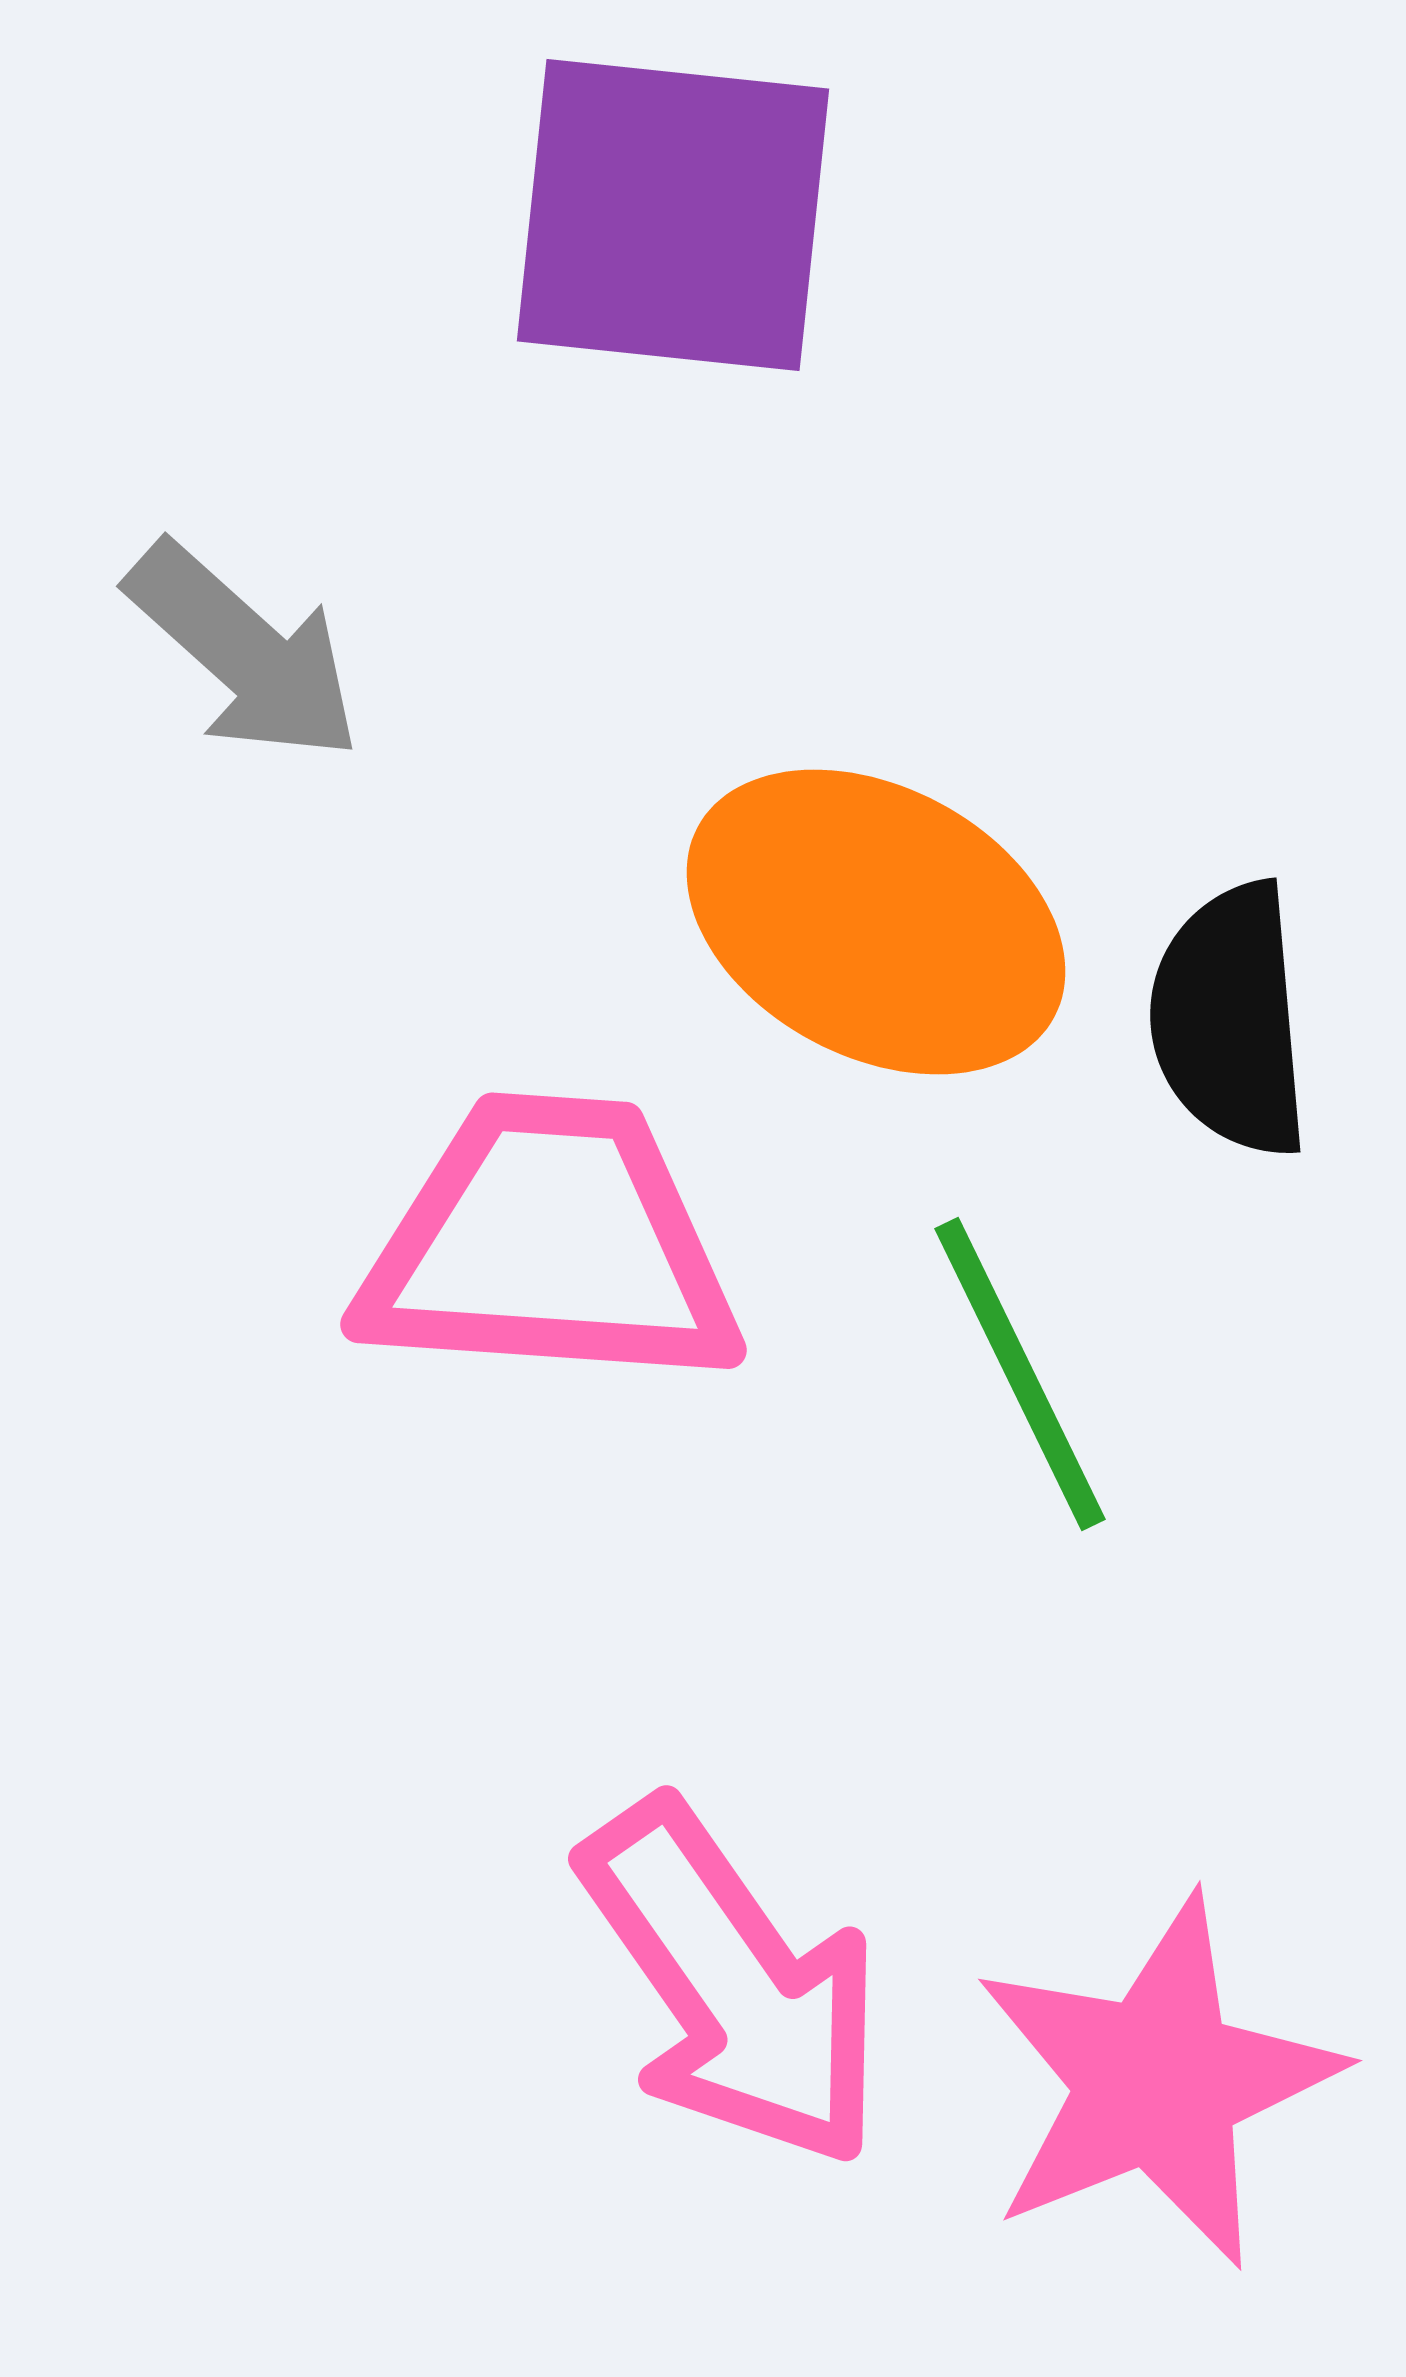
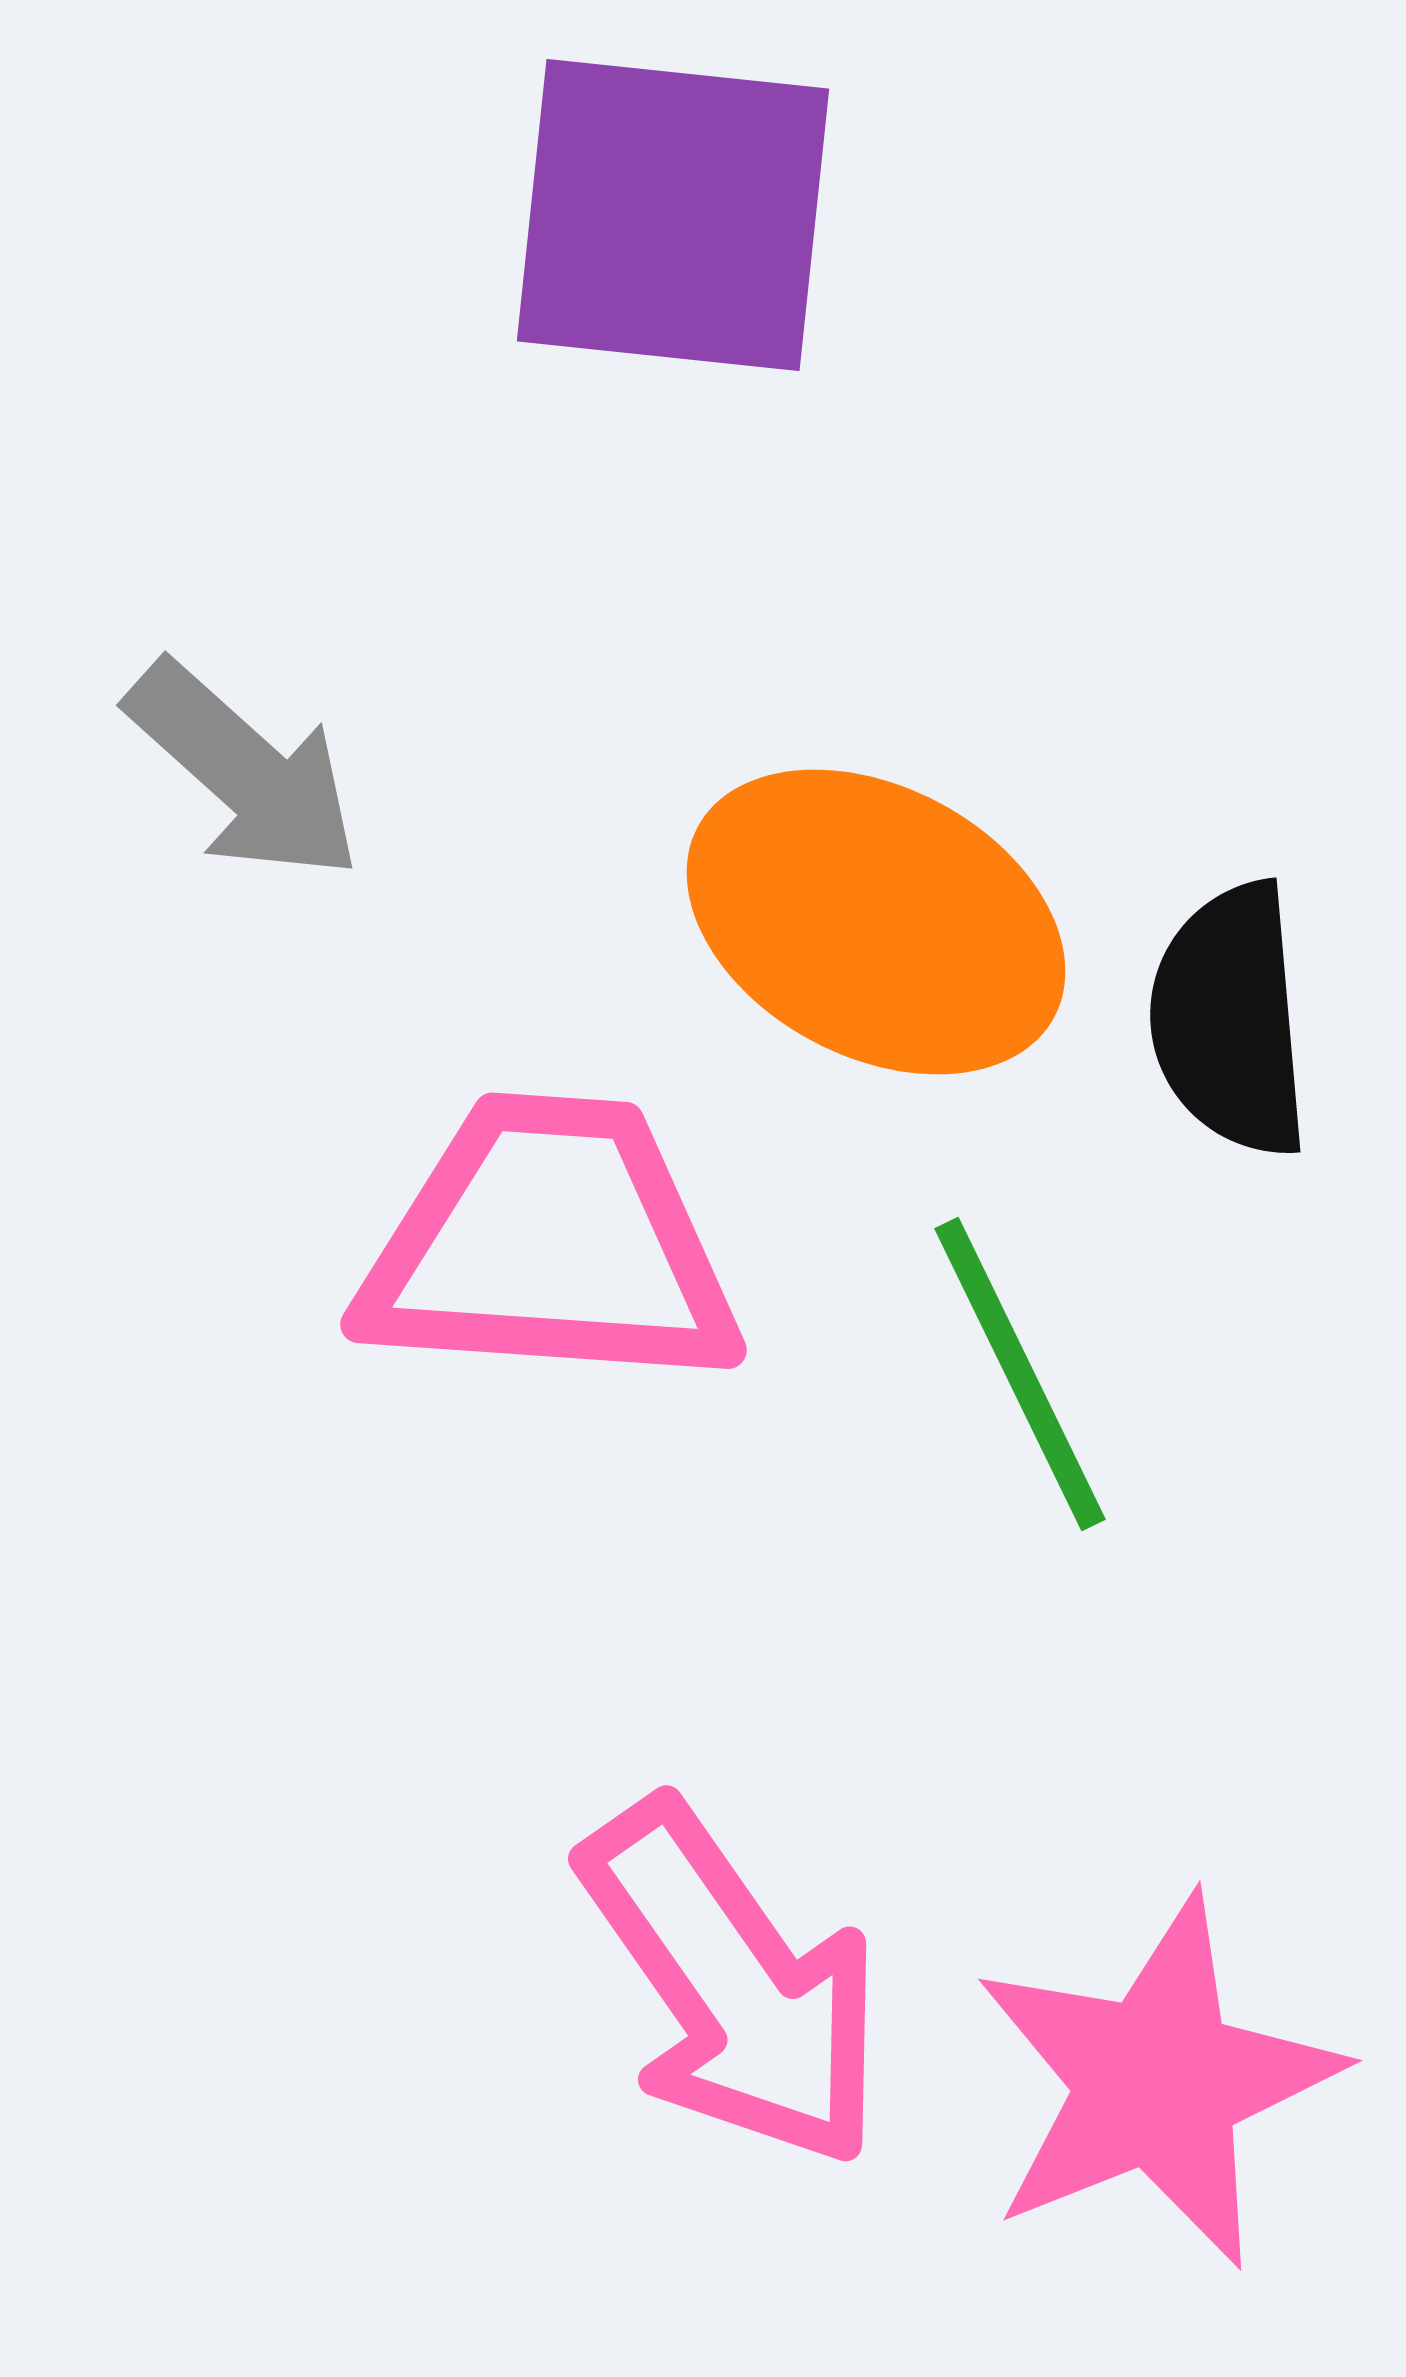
gray arrow: moved 119 px down
